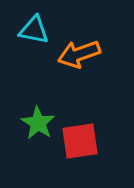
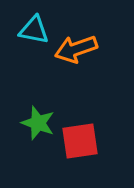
orange arrow: moved 3 px left, 5 px up
green star: rotated 12 degrees counterclockwise
